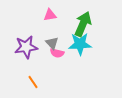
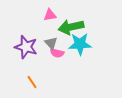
green arrow: moved 12 px left, 3 px down; rotated 125 degrees counterclockwise
gray triangle: moved 1 px left
purple star: rotated 25 degrees clockwise
orange line: moved 1 px left
